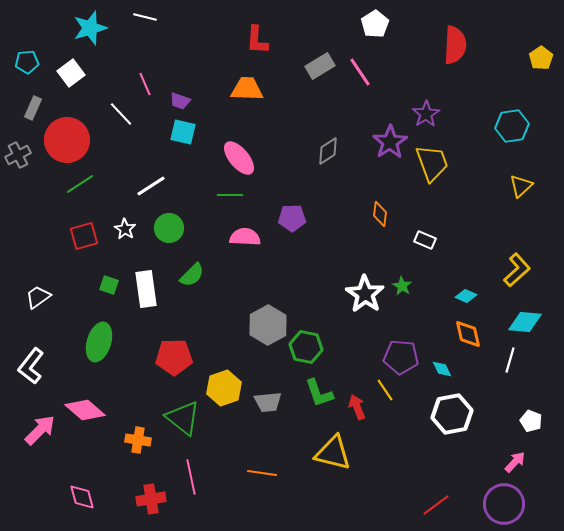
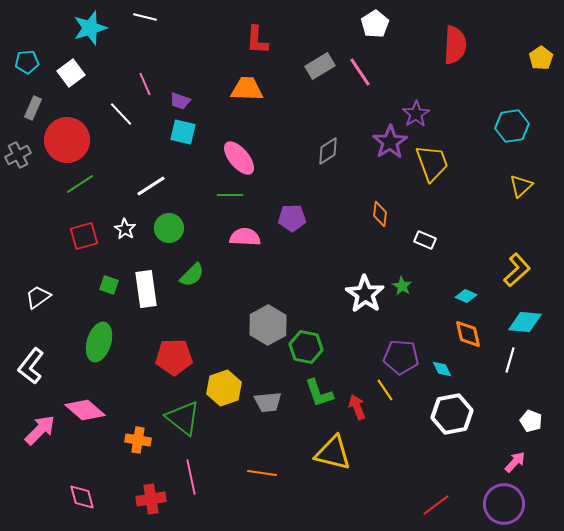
purple star at (426, 114): moved 10 px left
